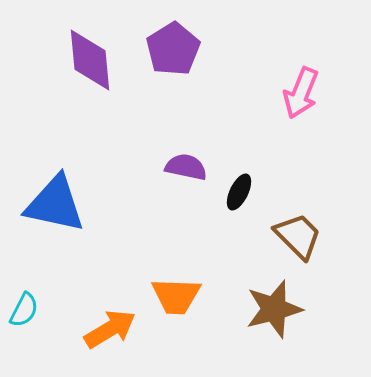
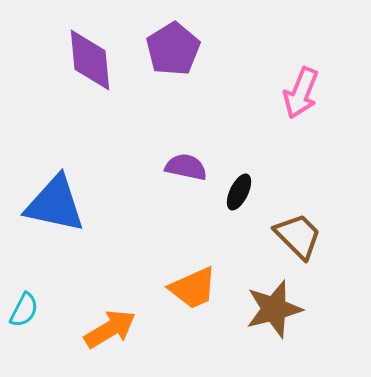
orange trapezoid: moved 17 px right, 8 px up; rotated 26 degrees counterclockwise
